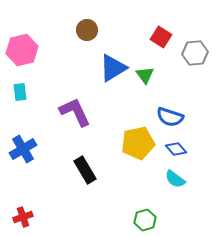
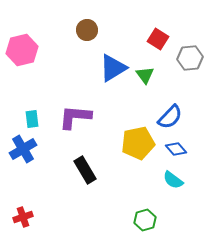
red square: moved 3 px left, 2 px down
gray hexagon: moved 5 px left, 5 px down
cyan rectangle: moved 12 px right, 27 px down
purple L-shape: moved 5 px down; rotated 60 degrees counterclockwise
blue semicircle: rotated 64 degrees counterclockwise
cyan semicircle: moved 2 px left, 1 px down
